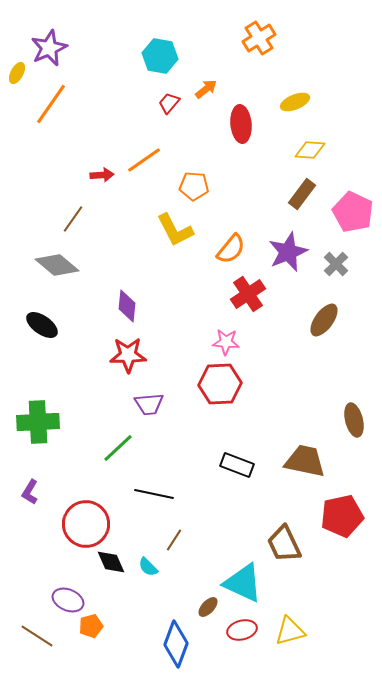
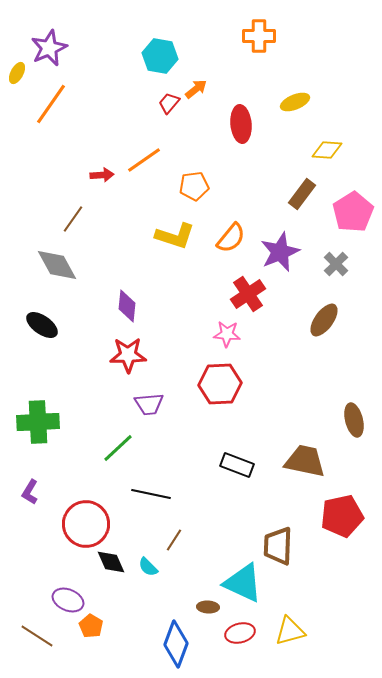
orange cross at (259, 38): moved 2 px up; rotated 32 degrees clockwise
orange arrow at (206, 89): moved 10 px left
yellow diamond at (310, 150): moved 17 px right
orange pentagon at (194, 186): rotated 12 degrees counterclockwise
pink pentagon at (353, 212): rotated 15 degrees clockwise
yellow L-shape at (175, 230): moved 6 px down; rotated 45 degrees counterclockwise
orange semicircle at (231, 249): moved 11 px up
purple star at (288, 252): moved 8 px left
gray diamond at (57, 265): rotated 21 degrees clockwise
pink star at (226, 342): moved 1 px right, 8 px up
black line at (154, 494): moved 3 px left
brown trapezoid at (284, 544): moved 6 px left, 2 px down; rotated 27 degrees clockwise
brown ellipse at (208, 607): rotated 50 degrees clockwise
orange pentagon at (91, 626): rotated 25 degrees counterclockwise
red ellipse at (242, 630): moved 2 px left, 3 px down
